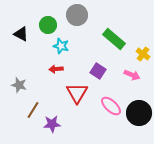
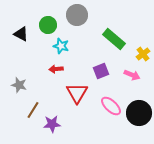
yellow cross: rotated 16 degrees clockwise
purple square: moved 3 px right; rotated 35 degrees clockwise
